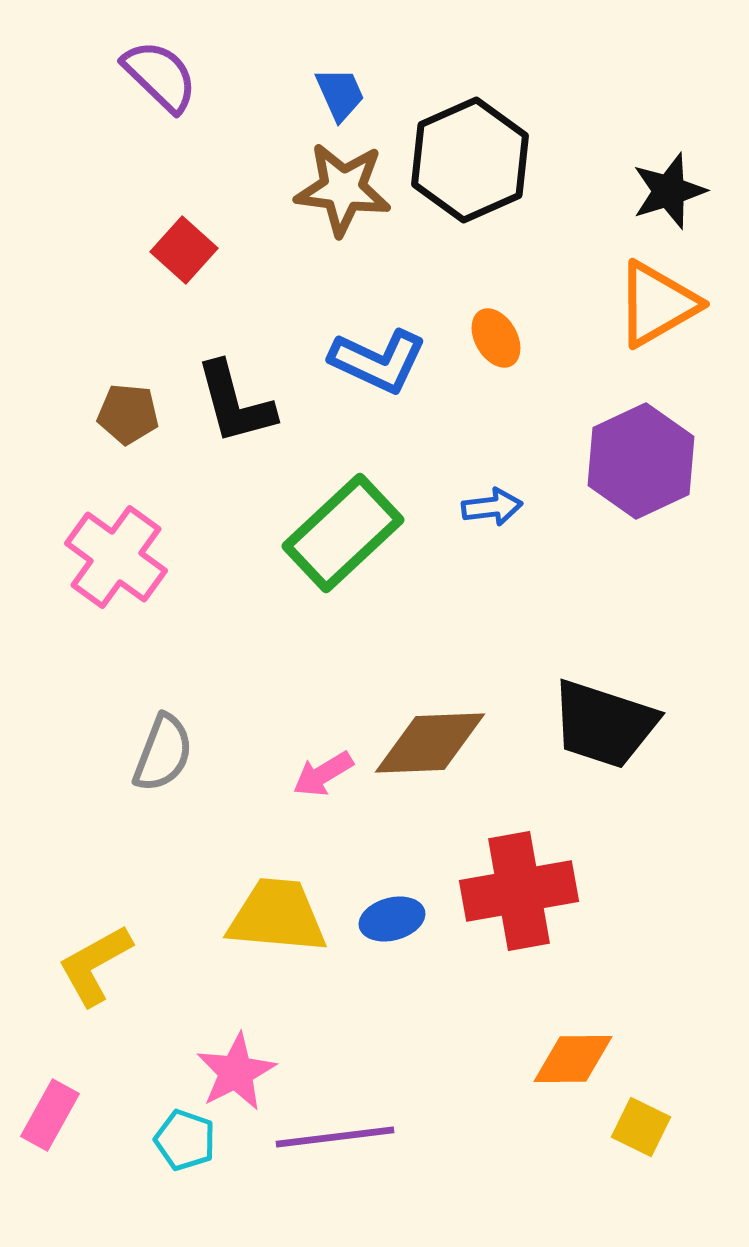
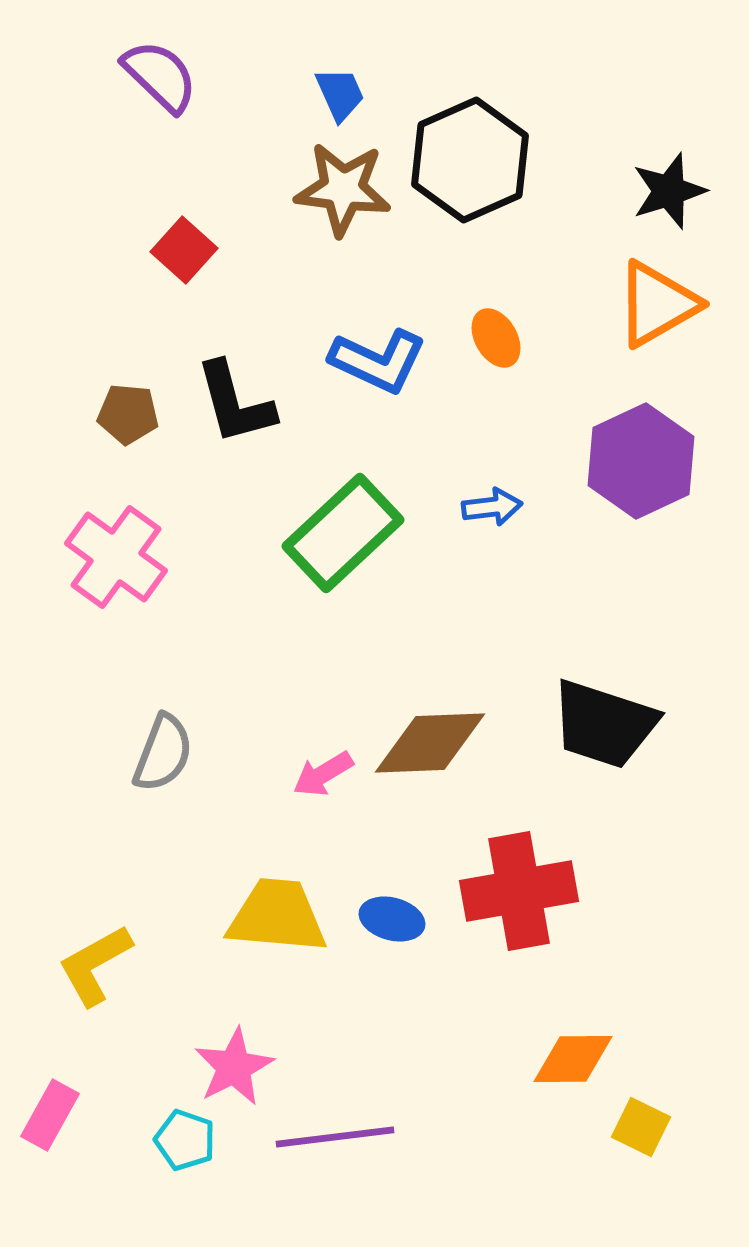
blue ellipse: rotated 30 degrees clockwise
pink star: moved 2 px left, 5 px up
